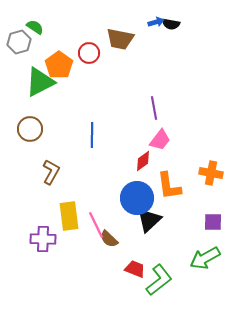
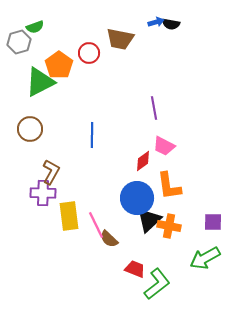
green semicircle: rotated 126 degrees clockwise
pink trapezoid: moved 4 px right, 6 px down; rotated 80 degrees clockwise
orange cross: moved 42 px left, 53 px down
purple cross: moved 46 px up
green L-shape: moved 2 px left, 4 px down
